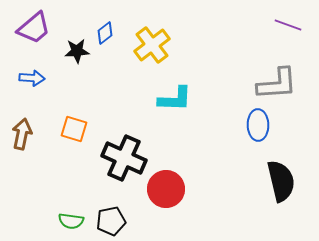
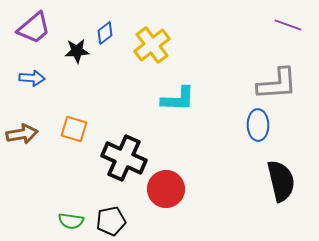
cyan L-shape: moved 3 px right
brown arrow: rotated 68 degrees clockwise
